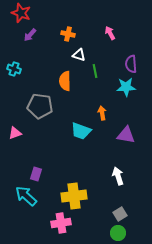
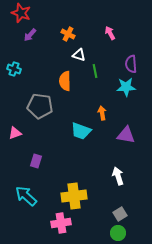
orange cross: rotated 16 degrees clockwise
purple rectangle: moved 13 px up
